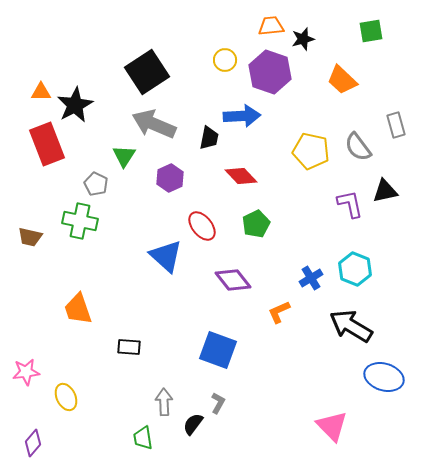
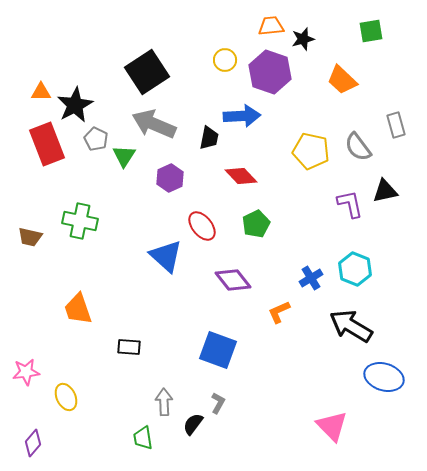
gray pentagon at (96, 184): moved 45 px up
